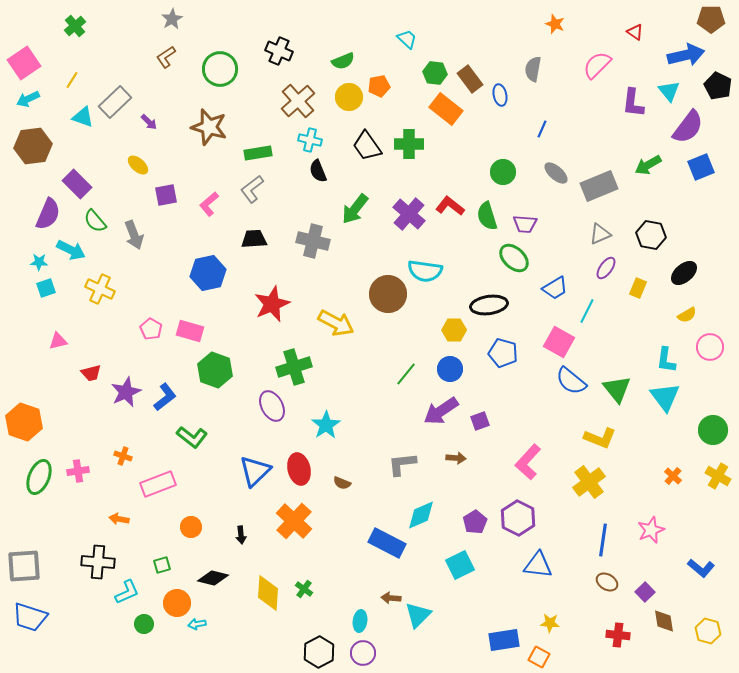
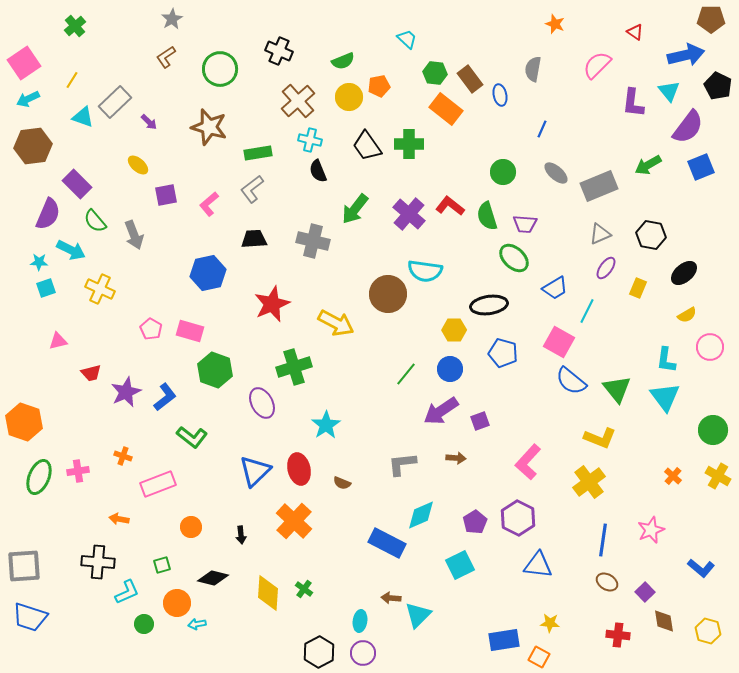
purple ellipse at (272, 406): moved 10 px left, 3 px up
